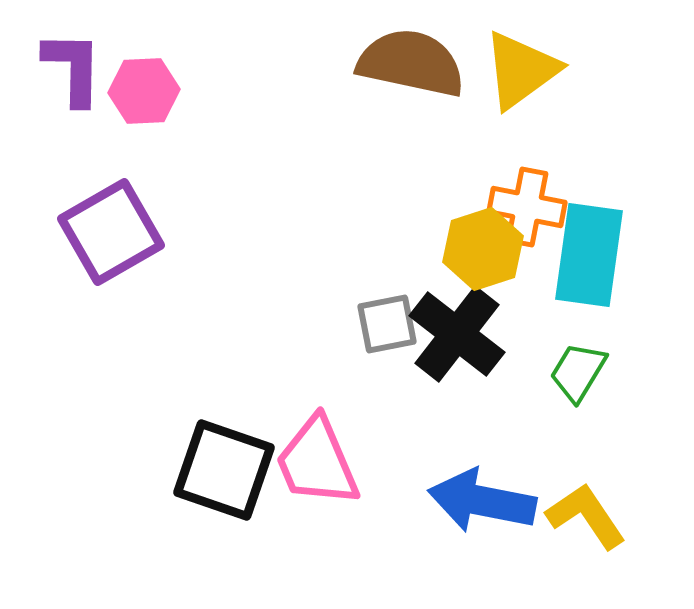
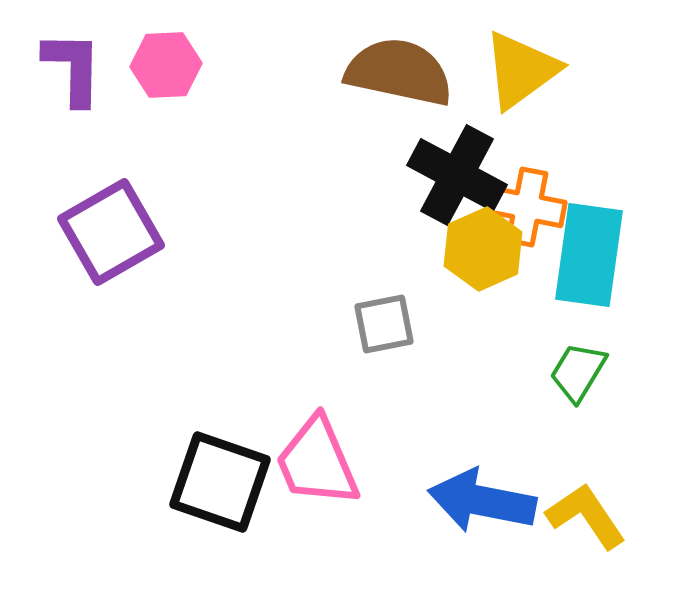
brown semicircle: moved 12 px left, 9 px down
pink hexagon: moved 22 px right, 26 px up
yellow hexagon: rotated 6 degrees counterclockwise
gray square: moved 3 px left
black cross: moved 159 px up; rotated 10 degrees counterclockwise
black square: moved 4 px left, 12 px down
